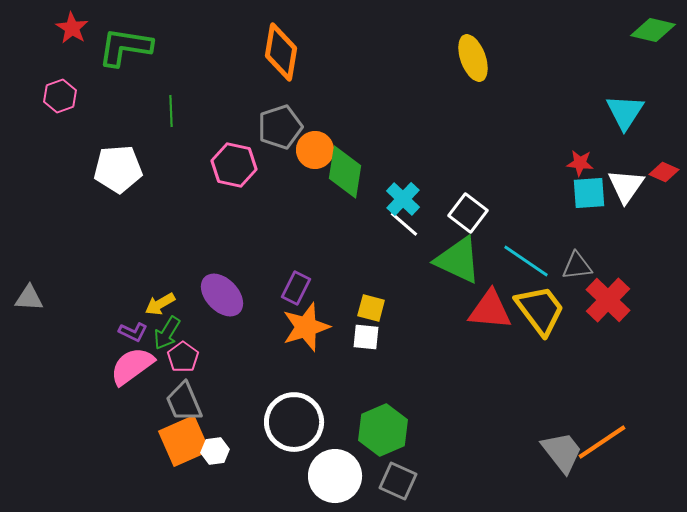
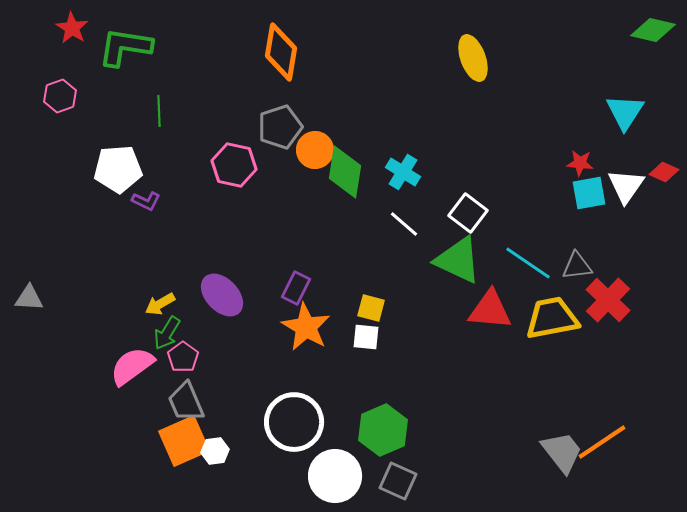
green line at (171, 111): moved 12 px left
cyan square at (589, 193): rotated 6 degrees counterclockwise
cyan cross at (403, 199): moved 27 px up; rotated 12 degrees counterclockwise
cyan line at (526, 261): moved 2 px right, 2 px down
yellow trapezoid at (540, 310): moved 12 px right, 8 px down; rotated 64 degrees counterclockwise
orange star at (306, 327): rotated 24 degrees counterclockwise
purple L-shape at (133, 332): moved 13 px right, 131 px up
gray trapezoid at (184, 402): moved 2 px right
